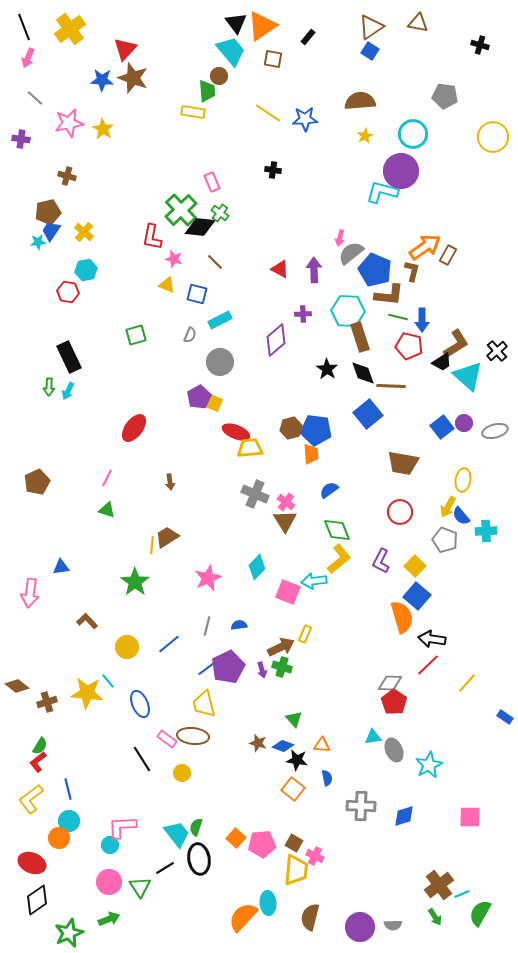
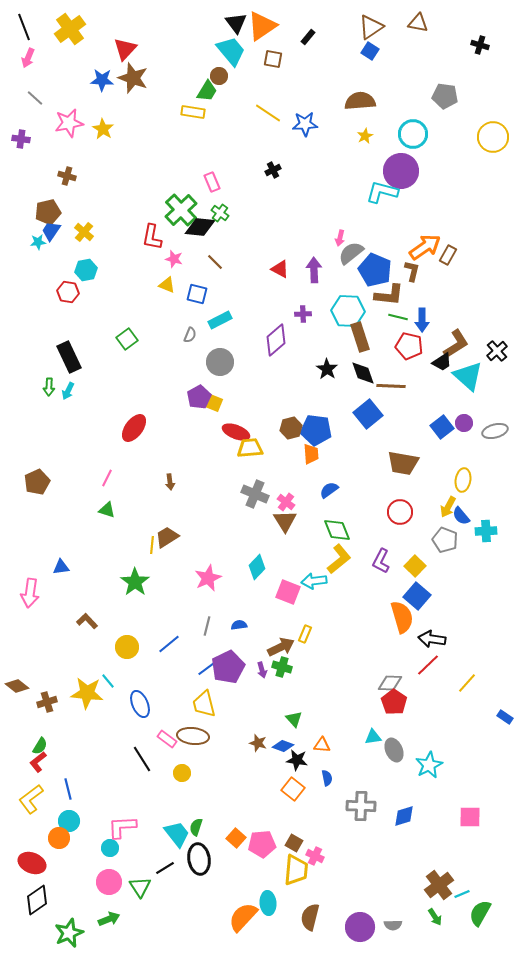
green trapezoid at (207, 91): rotated 35 degrees clockwise
blue star at (305, 119): moved 5 px down
black cross at (273, 170): rotated 35 degrees counterclockwise
green square at (136, 335): moved 9 px left, 4 px down; rotated 20 degrees counterclockwise
cyan circle at (110, 845): moved 3 px down
